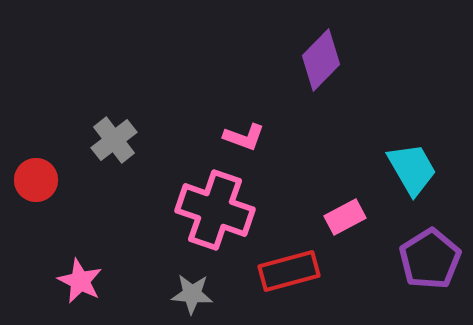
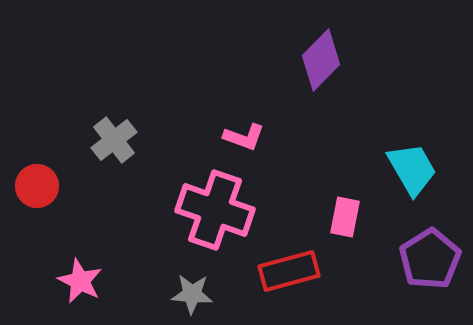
red circle: moved 1 px right, 6 px down
pink rectangle: rotated 51 degrees counterclockwise
